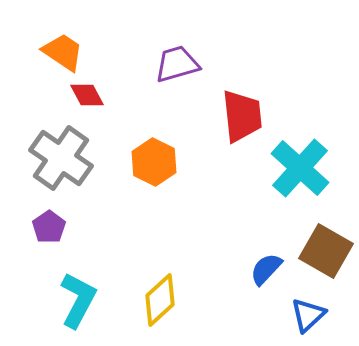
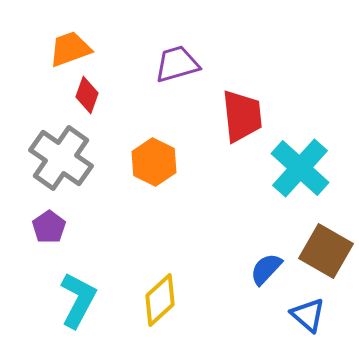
orange trapezoid: moved 7 px right, 3 px up; rotated 54 degrees counterclockwise
red diamond: rotated 48 degrees clockwise
blue triangle: rotated 36 degrees counterclockwise
